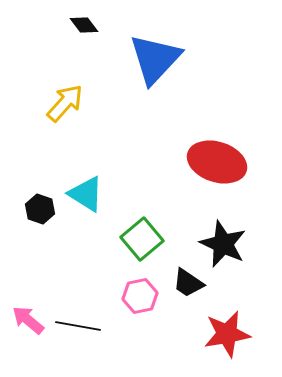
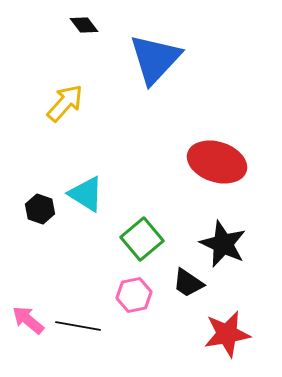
pink hexagon: moved 6 px left, 1 px up
